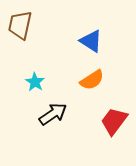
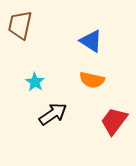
orange semicircle: rotated 45 degrees clockwise
